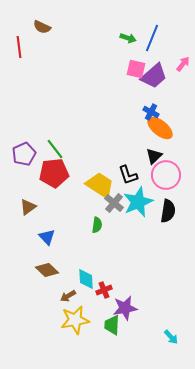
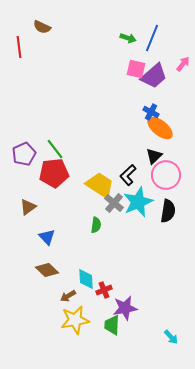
black L-shape: rotated 65 degrees clockwise
green semicircle: moved 1 px left
